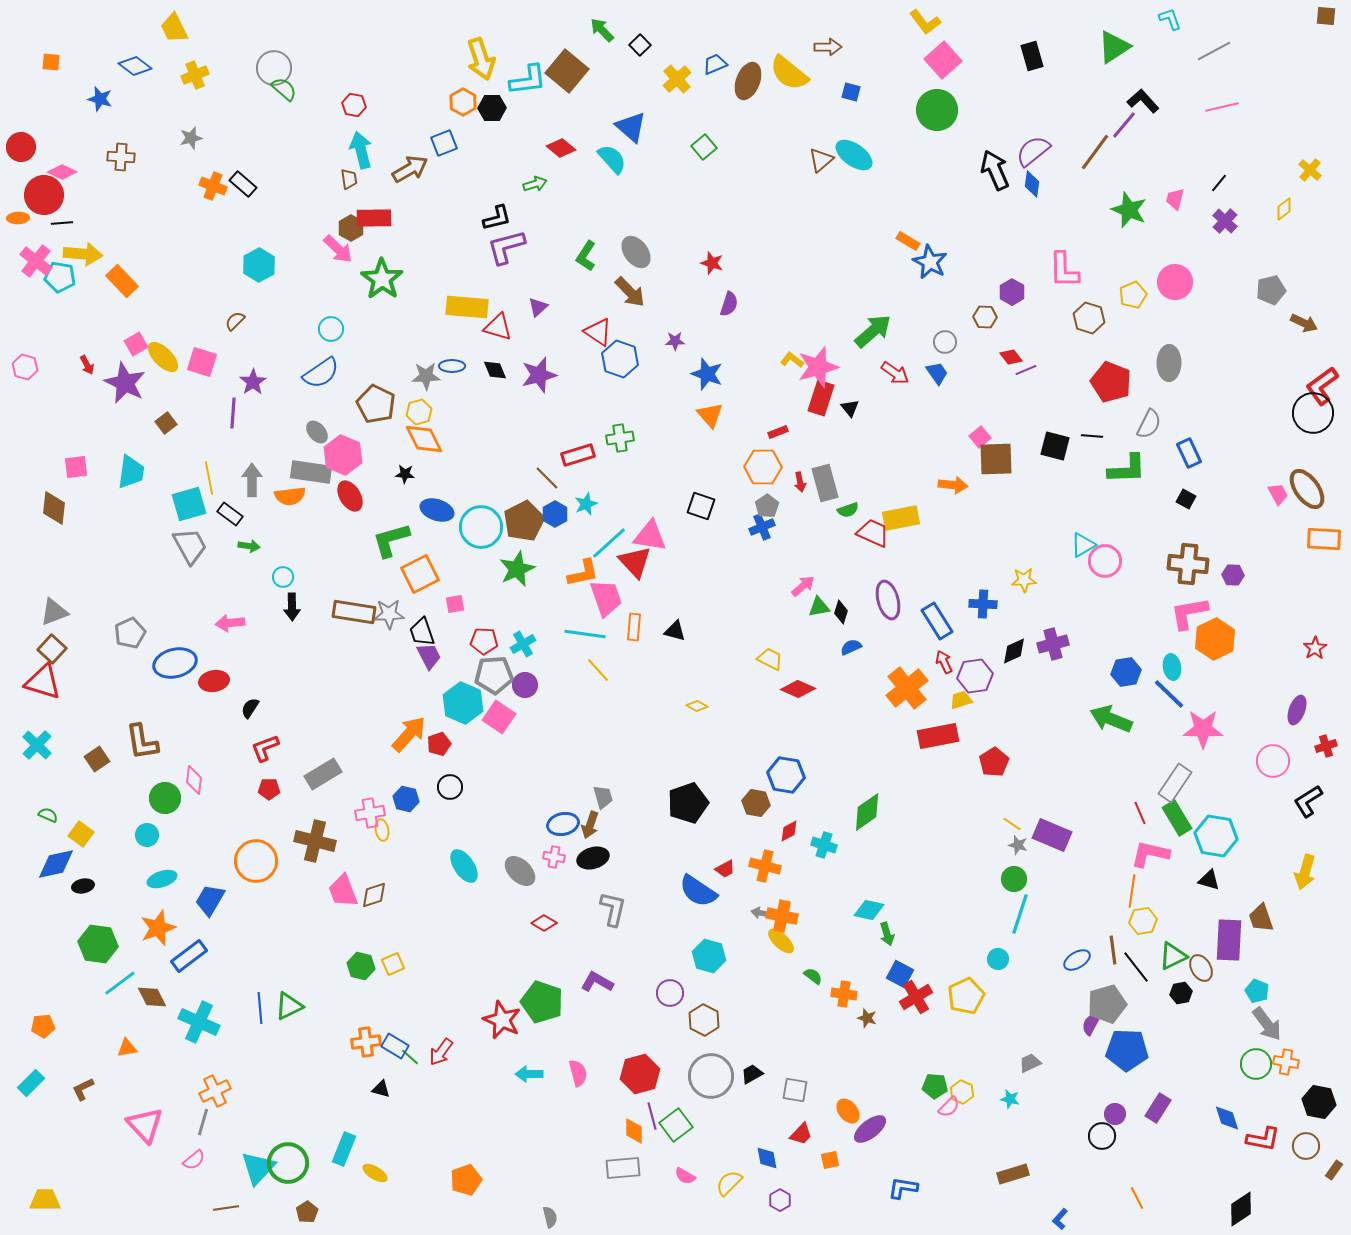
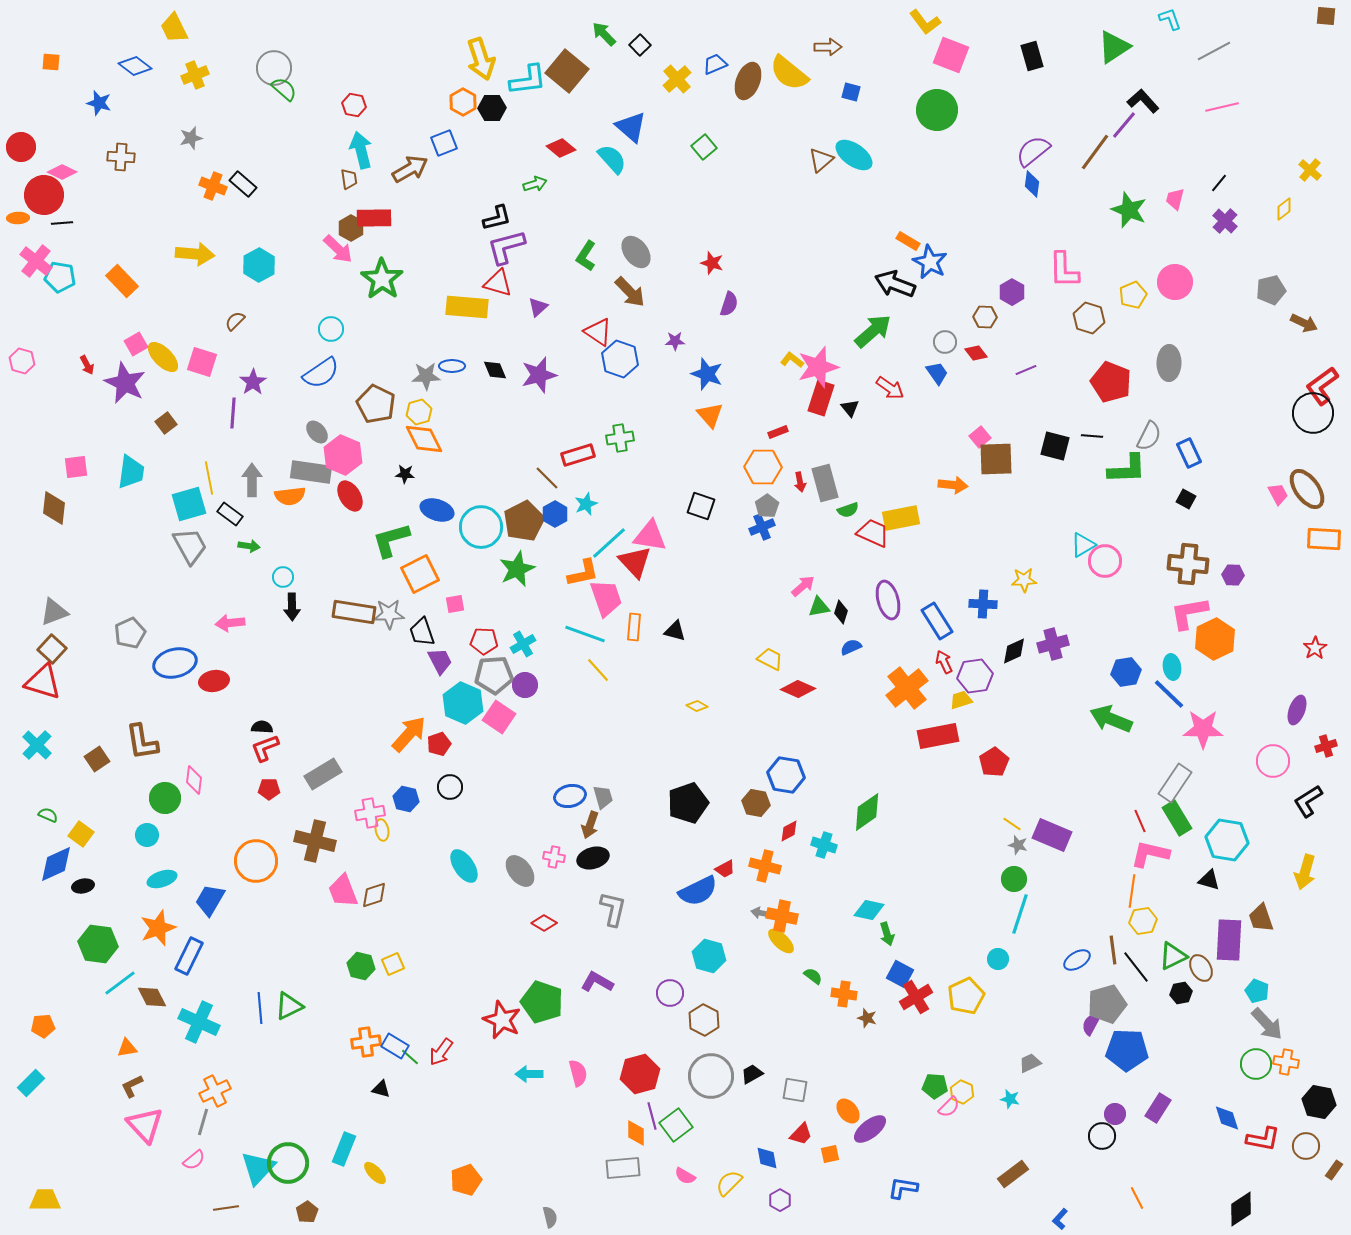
green arrow at (602, 30): moved 2 px right, 4 px down
pink square at (943, 60): moved 8 px right, 5 px up; rotated 27 degrees counterclockwise
blue star at (100, 99): moved 1 px left, 4 px down
black arrow at (995, 170): moved 100 px left, 114 px down; rotated 45 degrees counterclockwise
yellow arrow at (83, 254): moved 112 px right
red triangle at (498, 327): moved 44 px up
red diamond at (1011, 357): moved 35 px left, 4 px up
pink hexagon at (25, 367): moved 3 px left, 6 px up
red arrow at (895, 373): moved 5 px left, 15 px down
gray semicircle at (1149, 424): moved 12 px down
cyan line at (585, 634): rotated 12 degrees clockwise
purple trapezoid at (429, 656): moved 11 px right, 5 px down
black semicircle at (250, 708): moved 12 px right, 19 px down; rotated 60 degrees clockwise
red line at (1140, 813): moved 8 px down
blue ellipse at (563, 824): moved 7 px right, 28 px up
cyan hexagon at (1216, 836): moved 11 px right, 4 px down
blue diamond at (56, 864): rotated 12 degrees counterclockwise
gray ellipse at (520, 871): rotated 8 degrees clockwise
blue semicircle at (698, 891): rotated 60 degrees counterclockwise
blue rectangle at (189, 956): rotated 27 degrees counterclockwise
gray arrow at (1267, 1024): rotated 6 degrees counterclockwise
brown L-shape at (83, 1089): moved 49 px right, 3 px up
orange diamond at (634, 1131): moved 2 px right, 2 px down
orange square at (830, 1160): moved 6 px up
yellow ellipse at (375, 1173): rotated 15 degrees clockwise
brown rectangle at (1013, 1174): rotated 20 degrees counterclockwise
